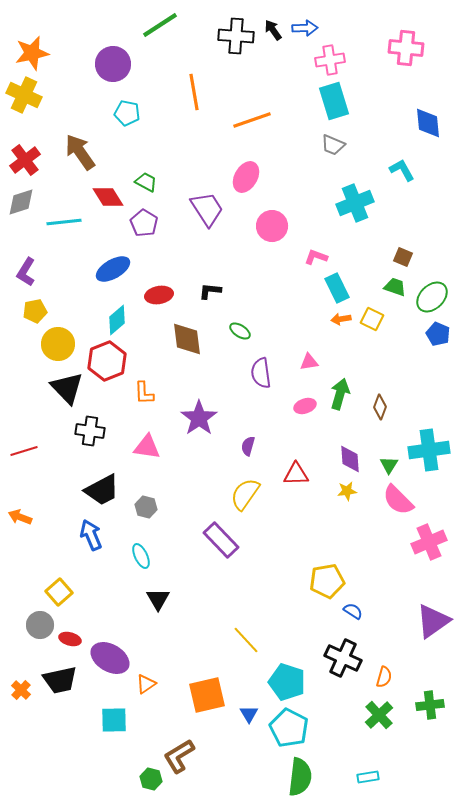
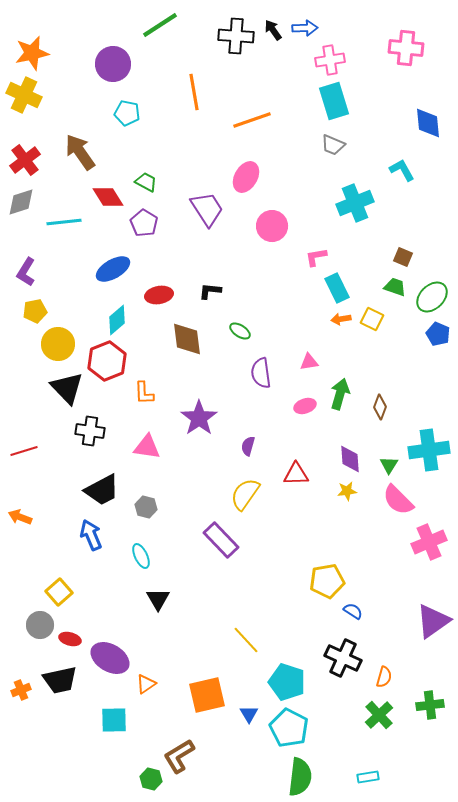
pink L-shape at (316, 257): rotated 30 degrees counterclockwise
orange cross at (21, 690): rotated 24 degrees clockwise
